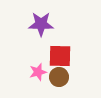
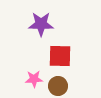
pink star: moved 4 px left, 7 px down; rotated 12 degrees clockwise
brown circle: moved 1 px left, 9 px down
